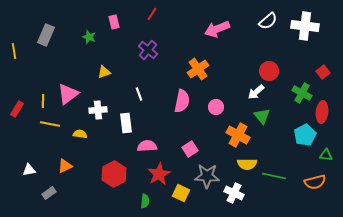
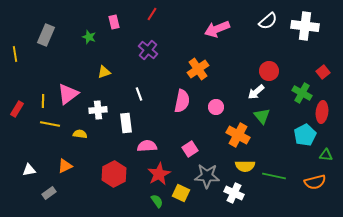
yellow line at (14, 51): moved 1 px right, 3 px down
yellow semicircle at (247, 164): moved 2 px left, 2 px down
green semicircle at (145, 201): moved 12 px right; rotated 40 degrees counterclockwise
